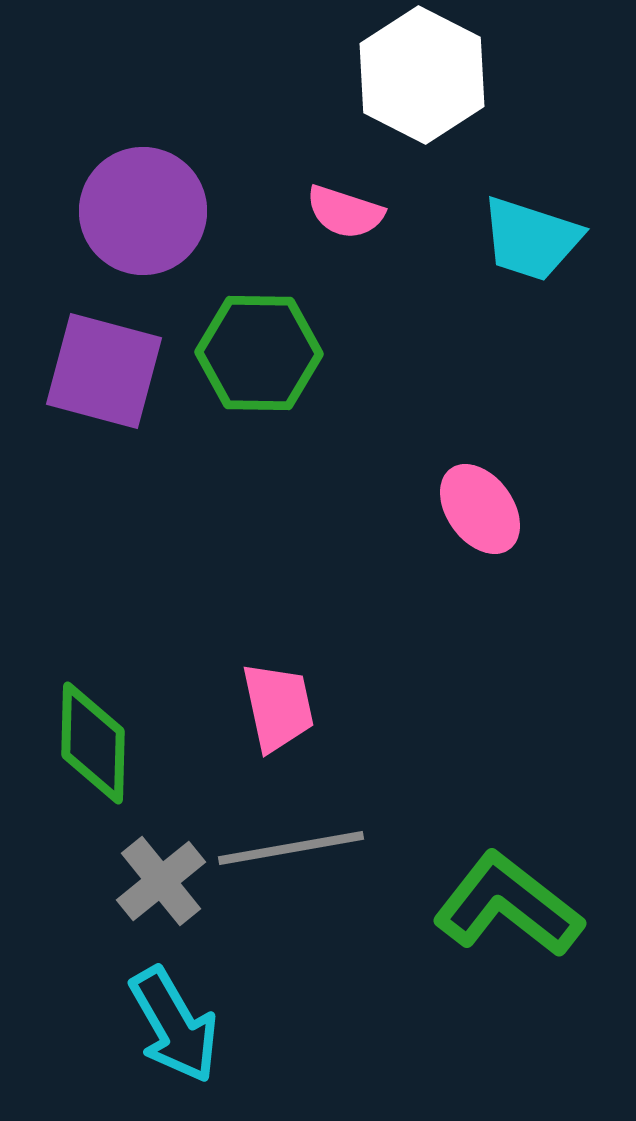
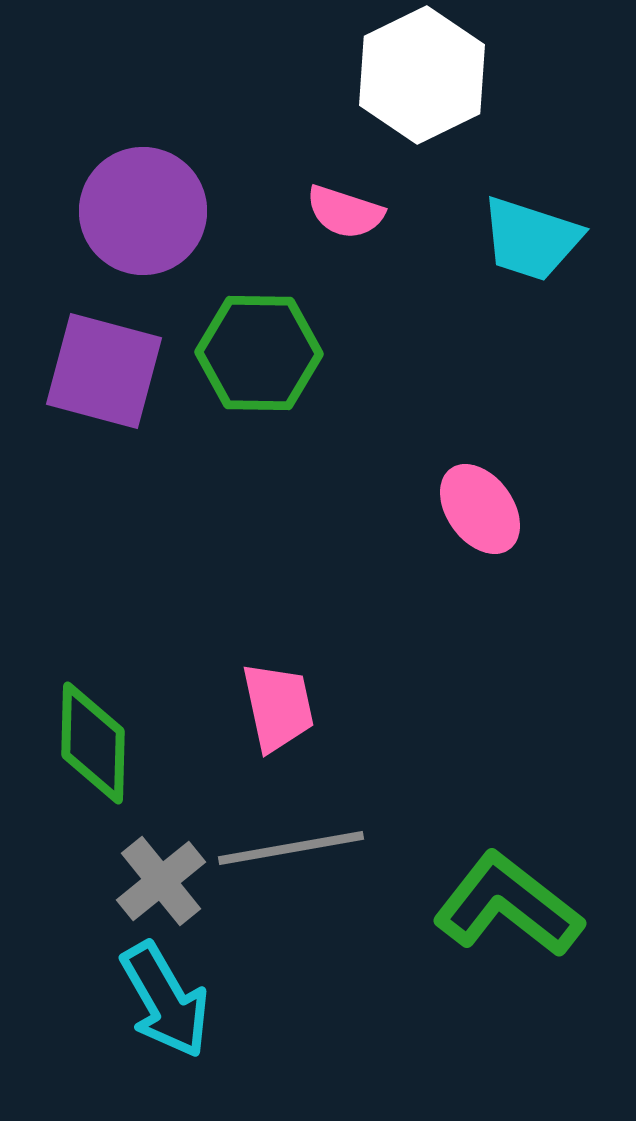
white hexagon: rotated 7 degrees clockwise
cyan arrow: moved 9 px left, 25 px up
